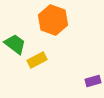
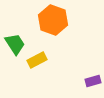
green trapezoid: rotated 20 degrees clockwise
